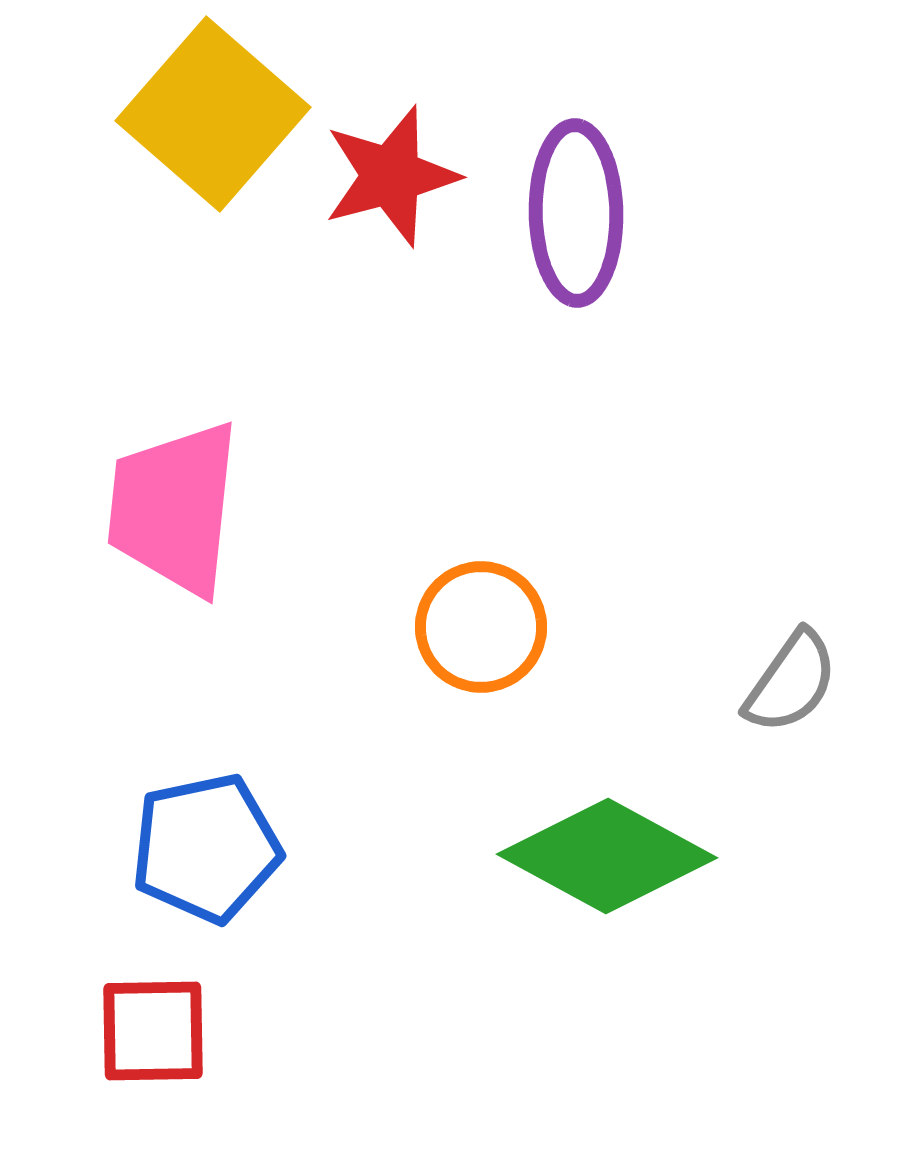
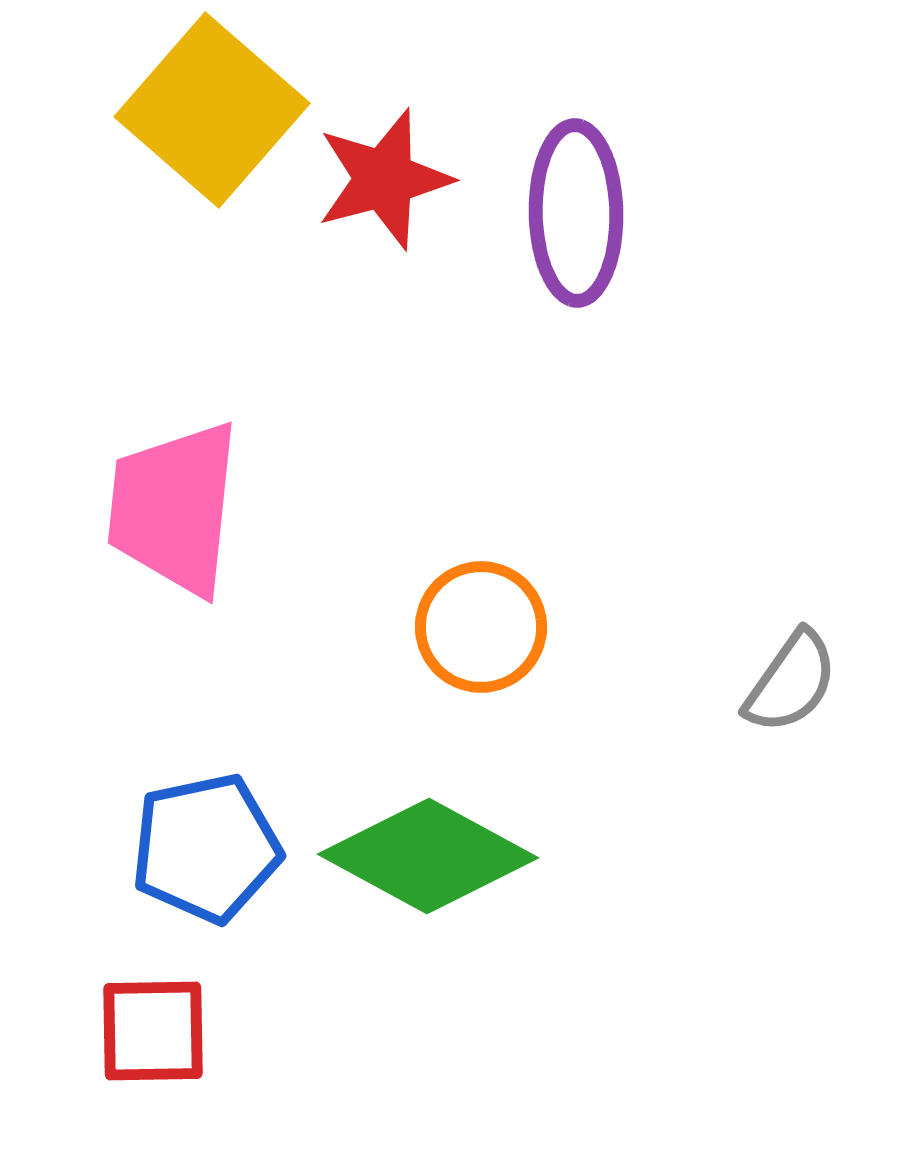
yellow square: moved 1 px left, 4 px up
red star: moved 7 px left, 3 px down
green diamond: moved 179 px left
